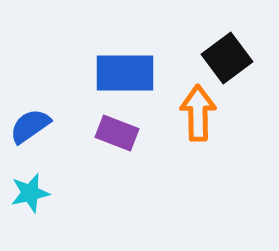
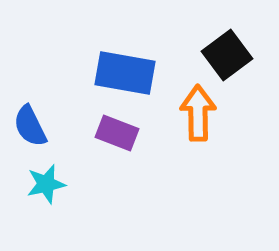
black square: moved 3 px up
blue rectangle: rotated 10 degrees clockwise
blue semicircle: rotated 81 degrees counterclockwise
cyan star: moved 16 px right, 9 px up
